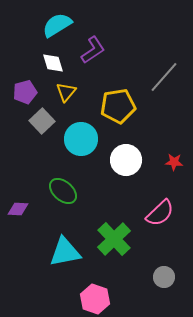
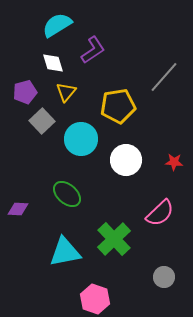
green ellipse: moved 4 px right, 3 px down
